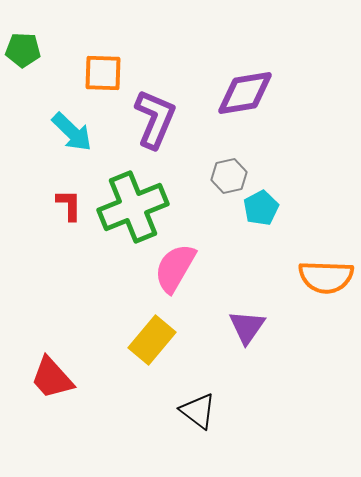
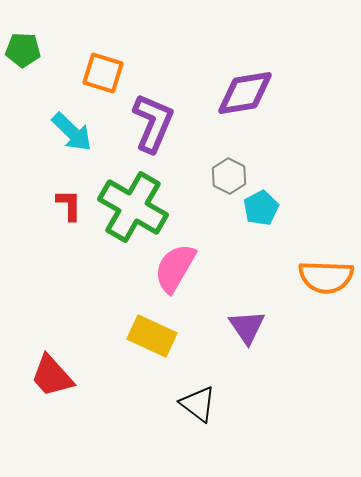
orange square: rotated 15 degrees clockwise
purple L-shape: moved 2 px left, 4 px down
gray hexagon: rotated 20 degrees counterclockwise
green cross: rotated 38 degrees counterclockwise
purple triangle: rotated 9 degrees counterclockwise
yellow rectangle: moved 4 px up; rotated 75 degrees clockwise
red trapezoid: moved 2 px up
black triangle: moved 7 px up
